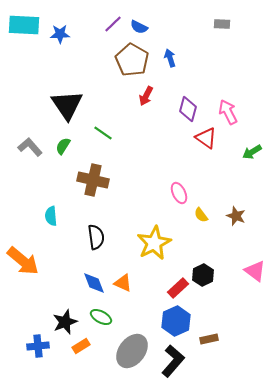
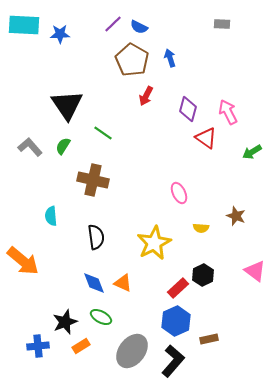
yellow semicircle: moved 13 px down; rotated 49 degrees counterclockwise
